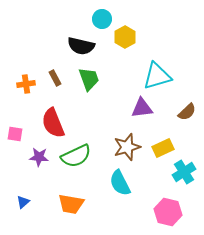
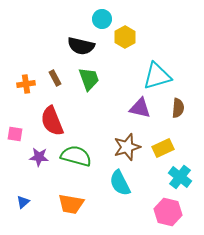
purple triangle: moved 2 px left; rotated 20 degrees clockwise
brown semicircle: moved 9 px left, 4 px up; rotated 42 degrees counterclockwise
red semicircle: moved 1 px left, 2 px up
green semicircle: rotated 140 degrees counterclockwise
cyan cross: moved 4 px left, 5 px down; rotated 20 degrees counterclockwise
